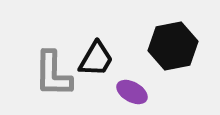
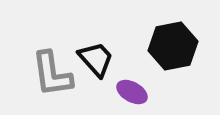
black trapezoid: rotated 72 degrees counterclockwise
gray L-shape: moved 1 px left; rotated 9 degrees counterclockwise
